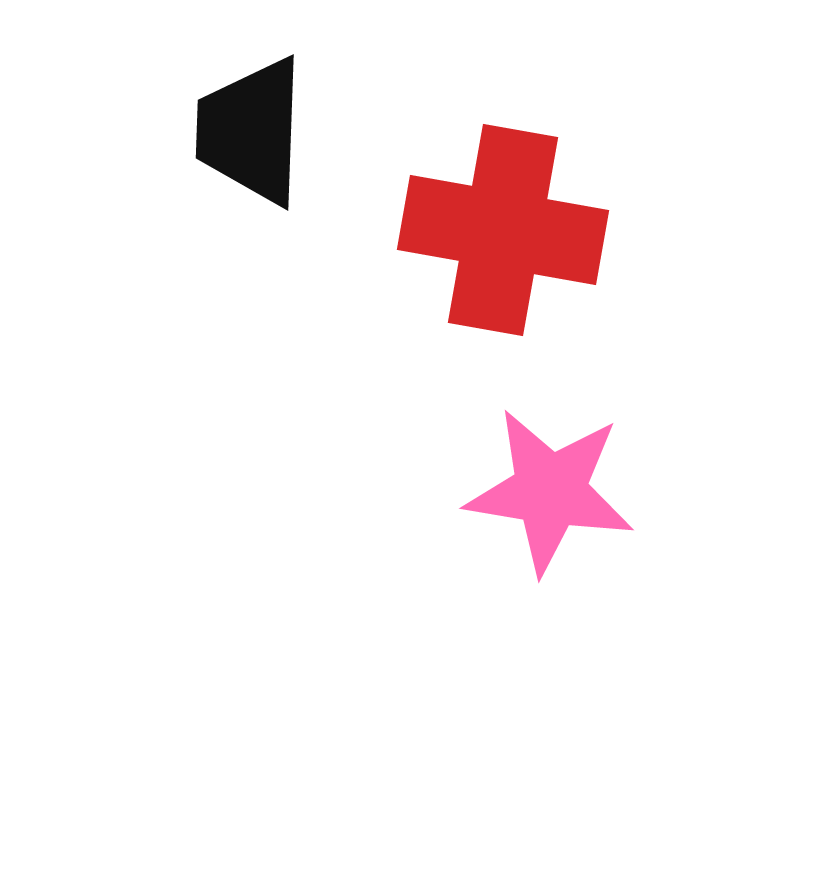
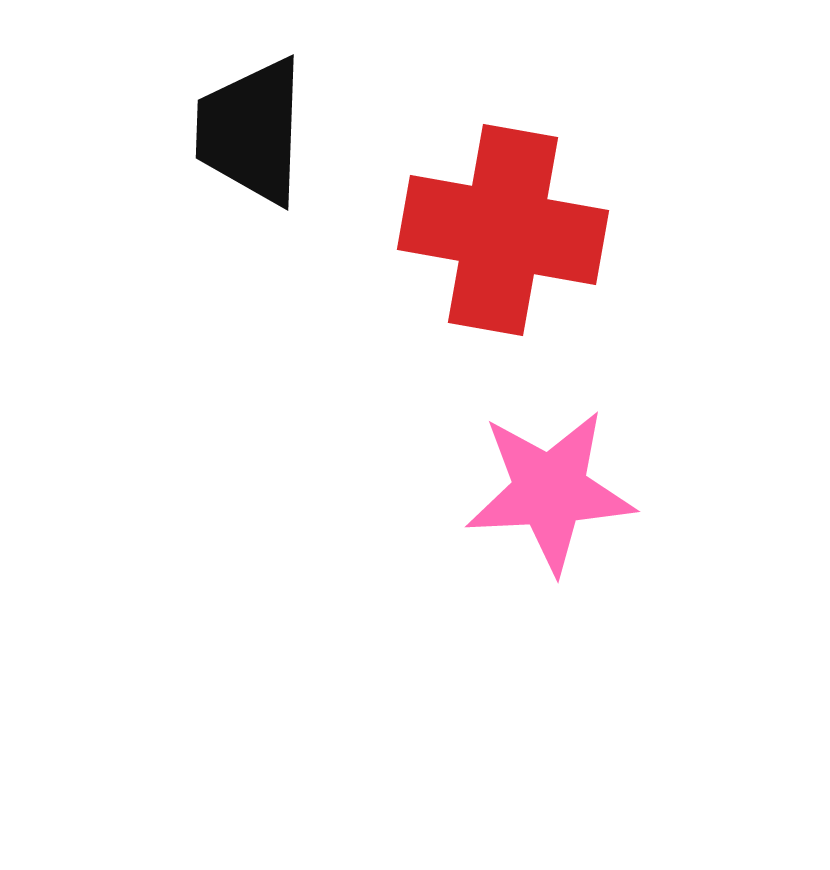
pink star: rotated 12 degrees counterclockwise
